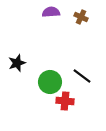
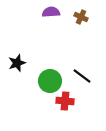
green circle: moved 1 px up
